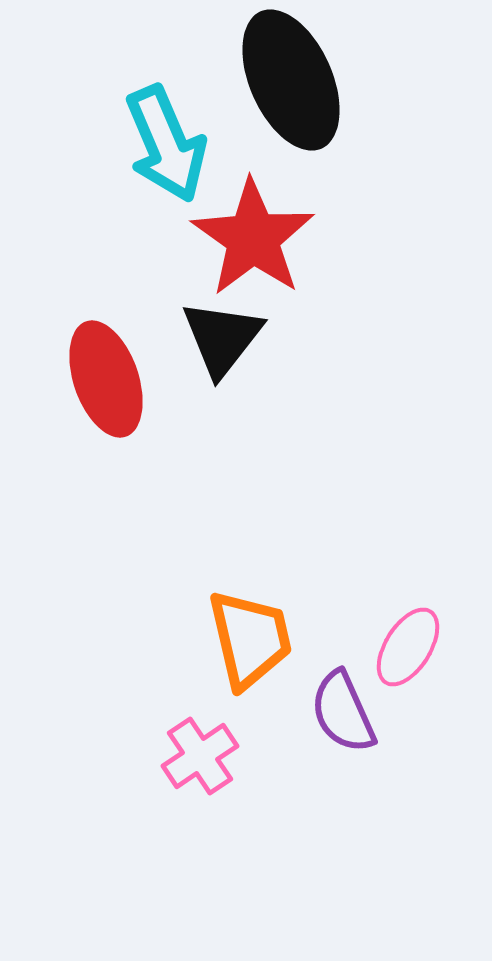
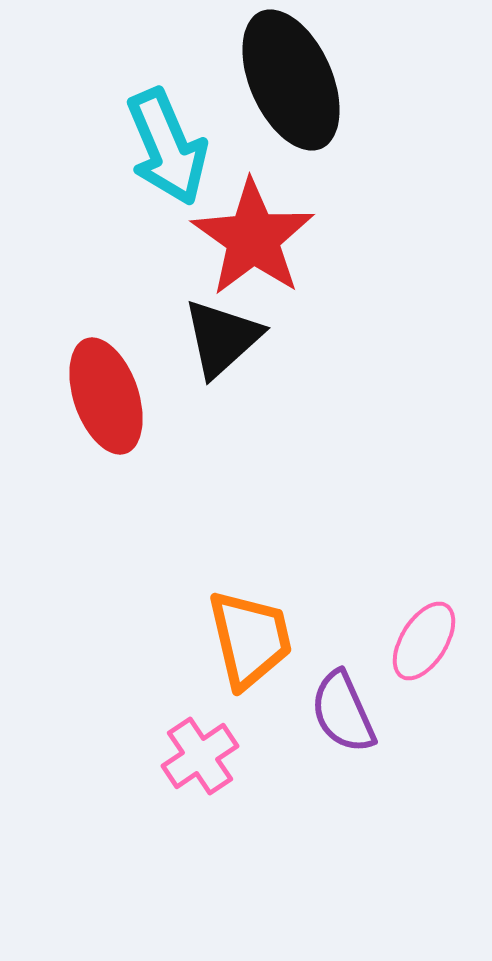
cyan arrow: moved 1 px right, 3 px down
black triangle: rotated 10 degrees clockwise
red ellipse: moved 17 px down
pink ellipse: moved 16 px right, 6 px up
